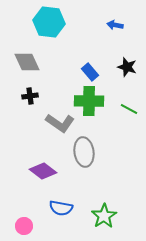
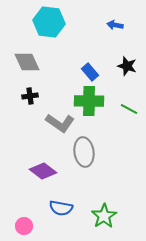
black star: moved 1 px up
